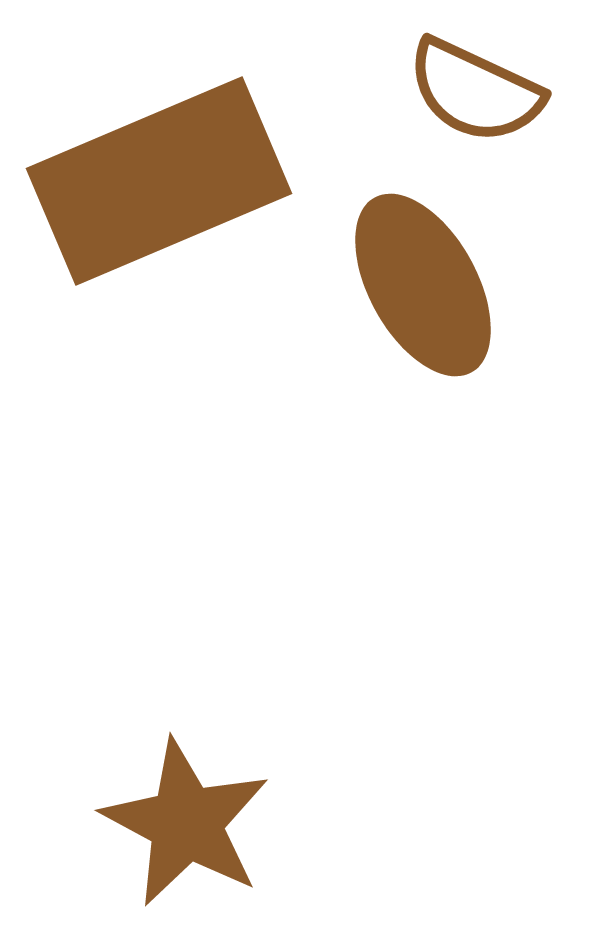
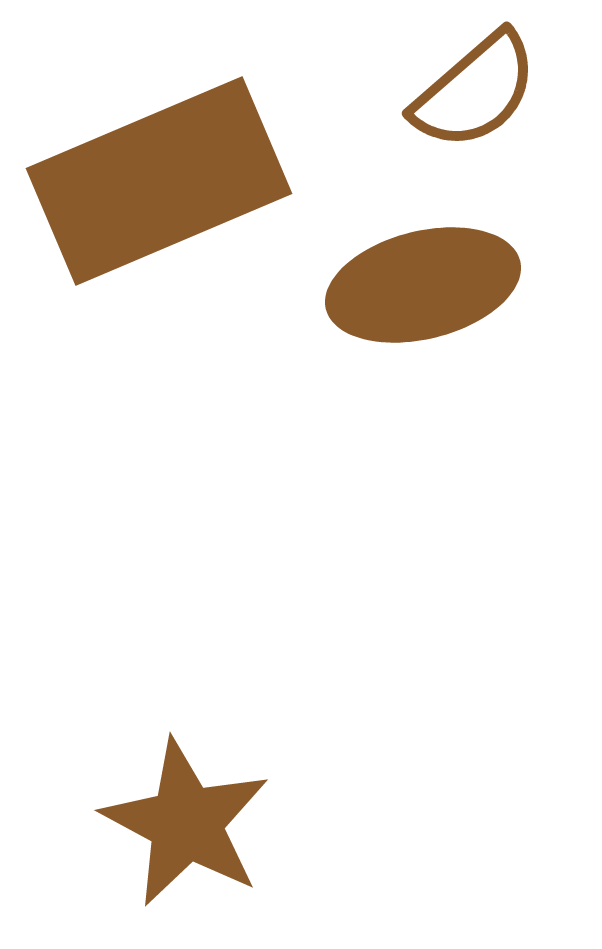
brown semicircle: rotated 66 degrees counterclockwise
brown ellipse: rotated 75 degrees counterclockwise
